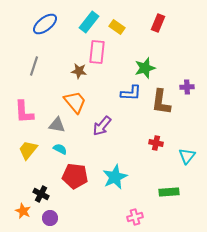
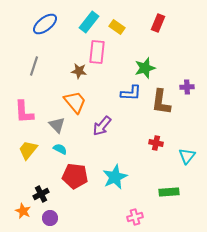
gray triangle: rotated 36 degrees clockwise
black cross: rotated 35 degrees clockwise
